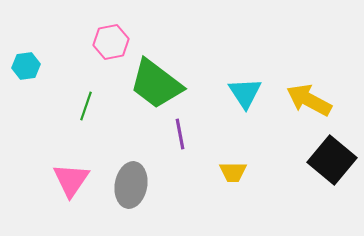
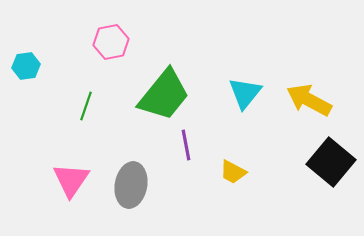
green trapezoid: moved 8 px right, 11 px down; rotated 88 degrees counterclockwise
cyan triangle: rotated 12 degrees clockwise
purple line: moved 6 px right, 11 px down
black square: moved 1 px left, 2 px down
yellow trapezoid: rotated 28 degrees clockwise
